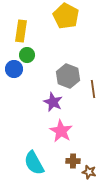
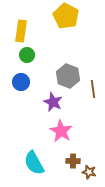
blue circle: moved 7 px right, 13 px down
